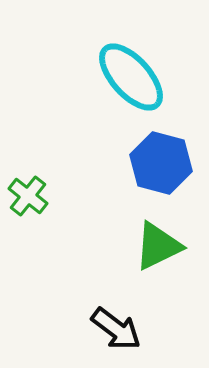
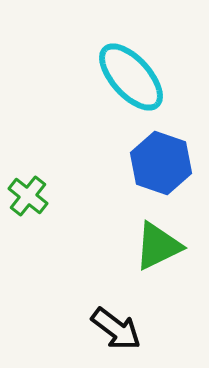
blue hexagon: rotated 4 degrees clockwise
